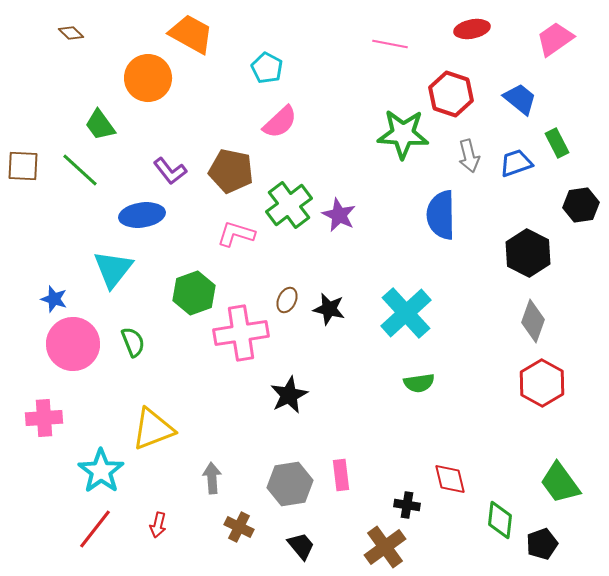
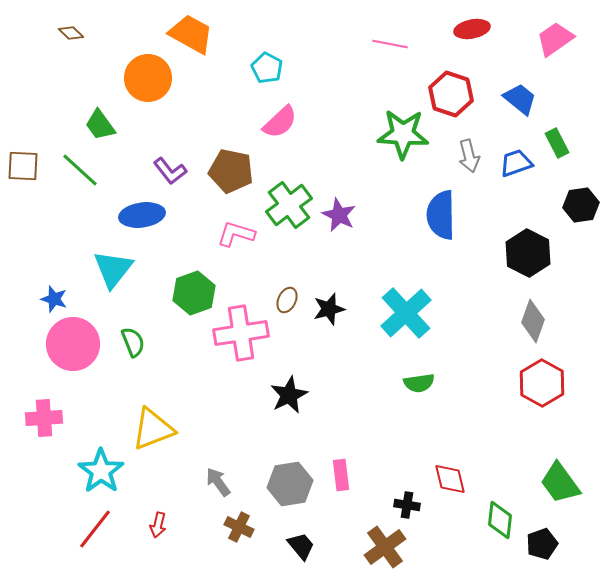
black star at (329, 309): rotated 28 degrees counterclockwise
gray arrow at (212, 478): moved 6 px right, 4 px down; rotated 32 degrees counterclockwise
